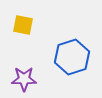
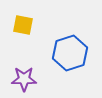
blue hexagon: moved 2 px left, 4 px up
